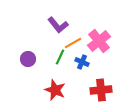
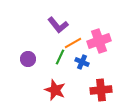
pink cross: rotated 20 degrees clockwise
